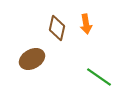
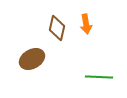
green line: rotated 32 degrees counterclockwise
